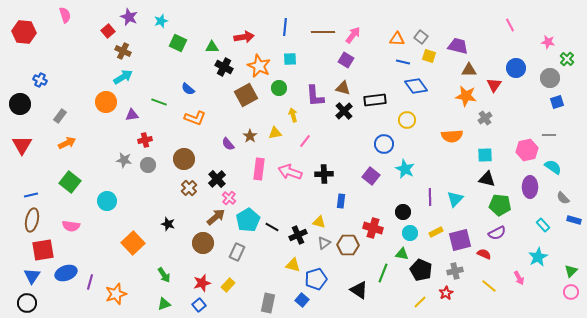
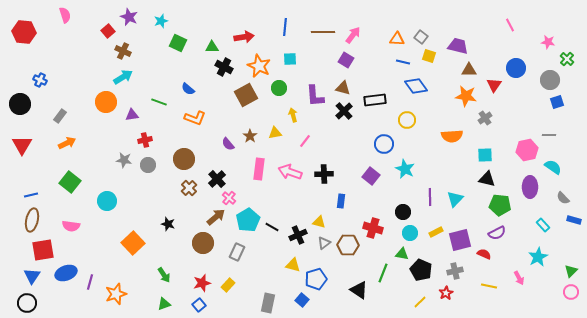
gray circle at (550, 78): moved 2 px down
yellow line at (489, 286): rotated 28 degrees counterclockwise
